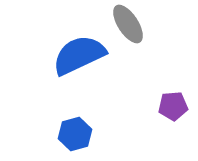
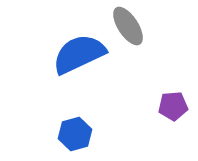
gray ellipse: moved 2 px down
blue semicircle: moved 1 px up
